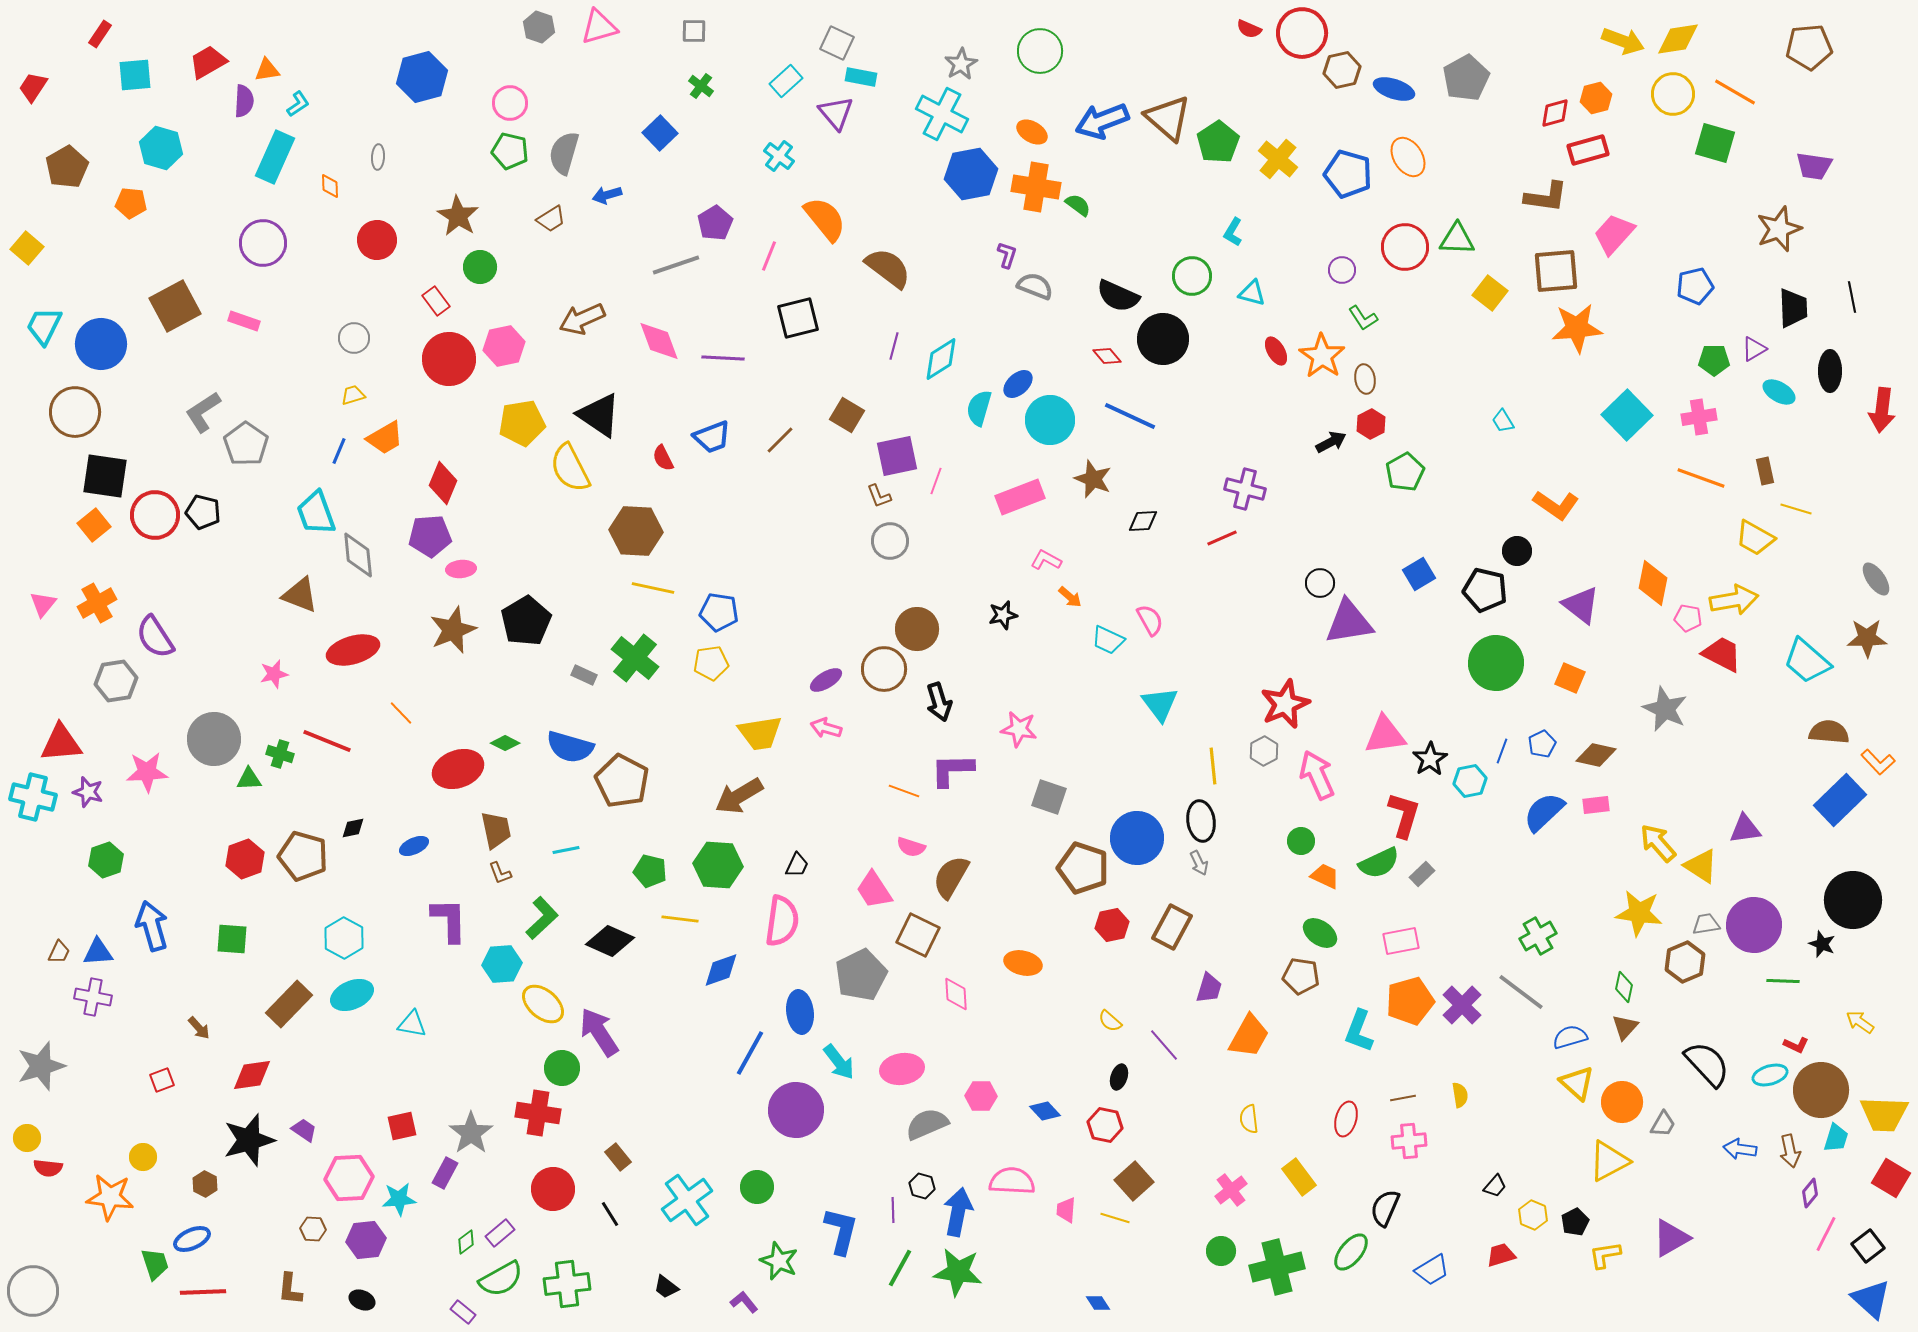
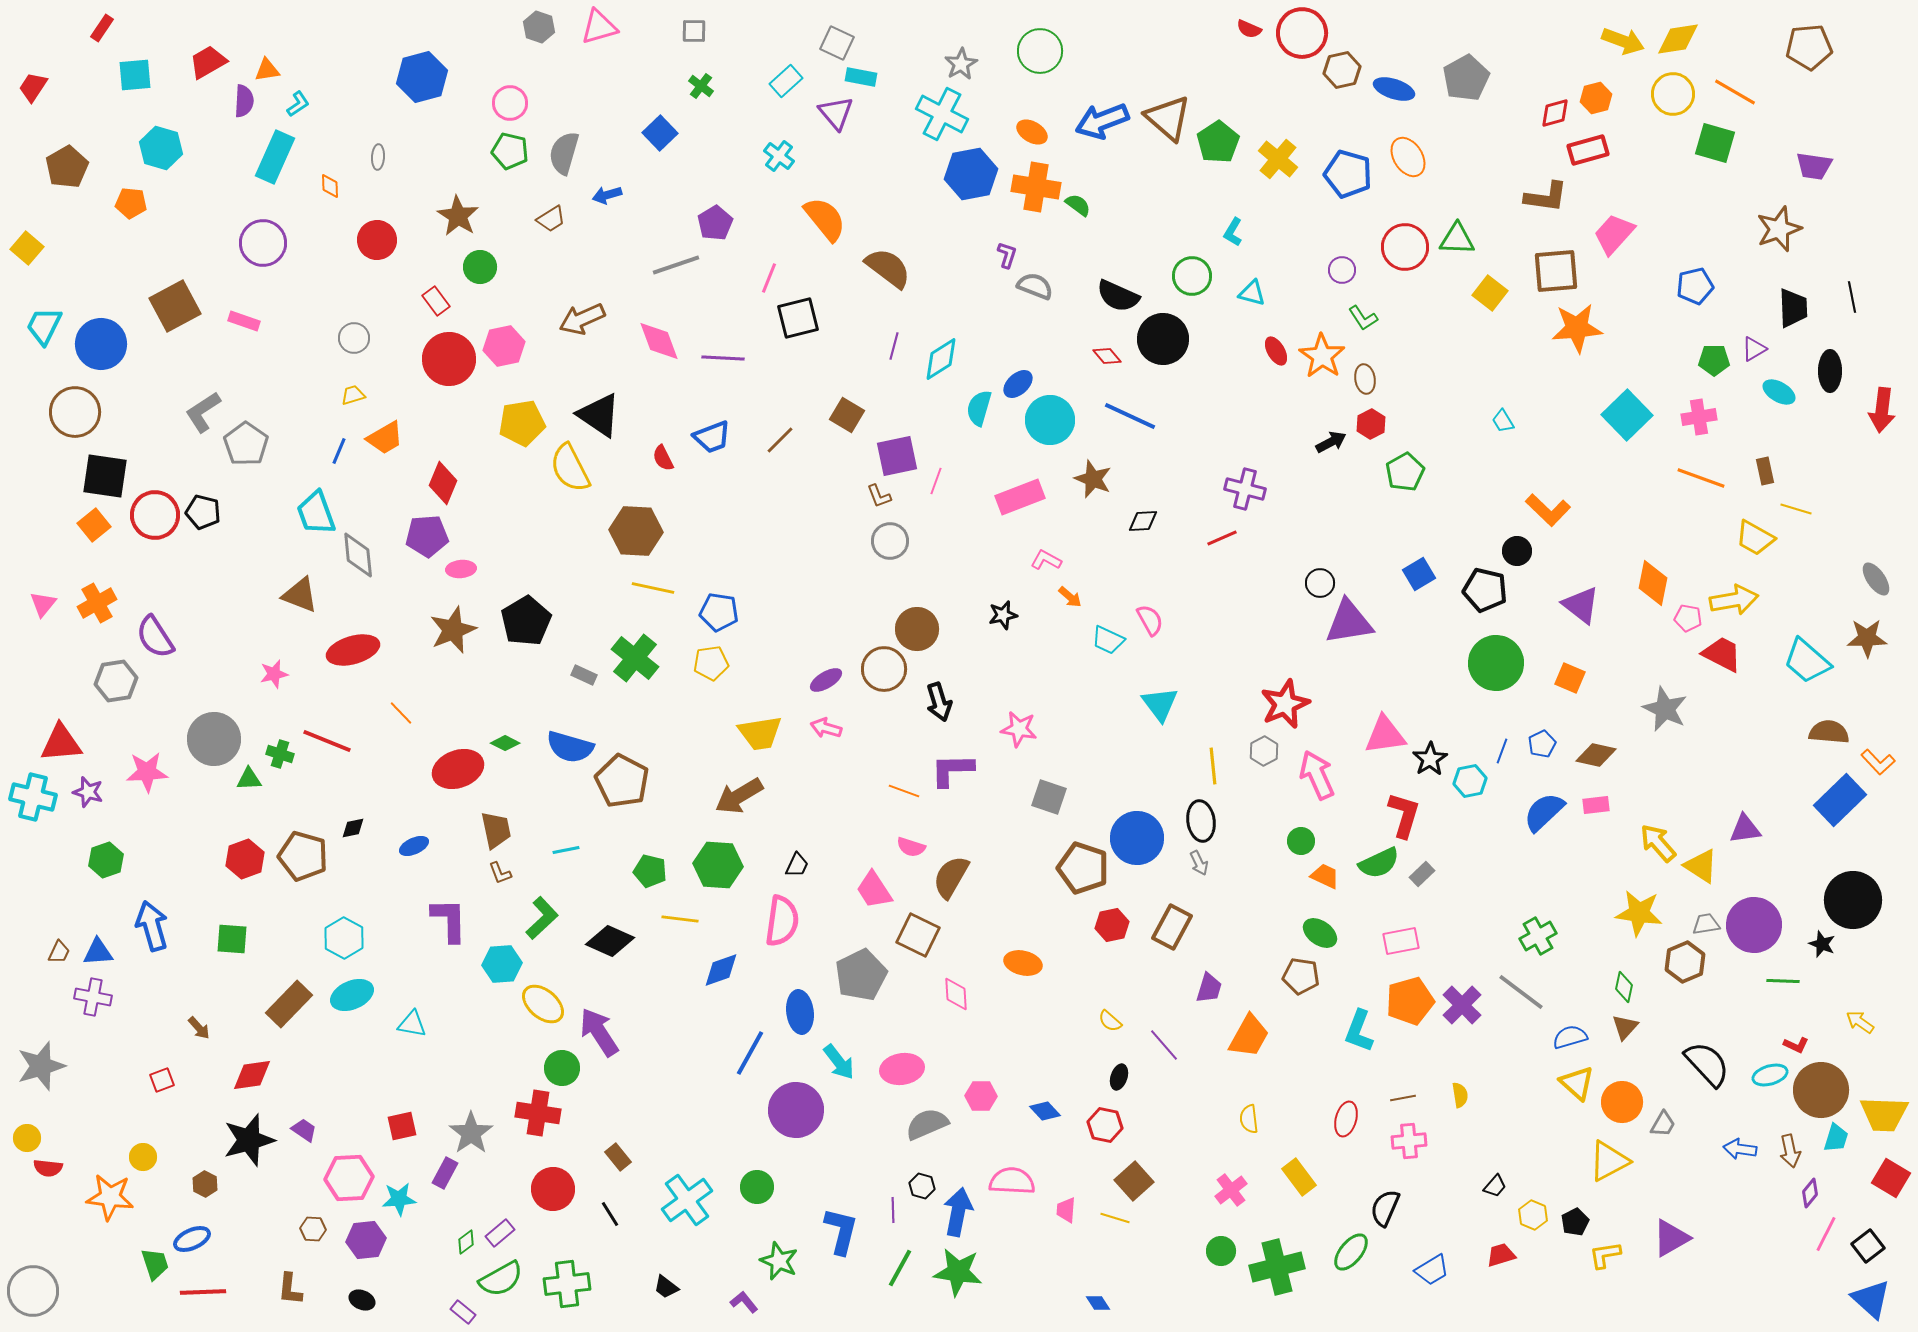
red rectangle at (100, 34): moved 2 px right, 6 px up
pink line at (769, 256): moved 22 px down
orange L-shape at (1556, 505): moved 8 px left, 5 px down; rotated 9 degrees clockwise
purple pentagon at (430, 536): moved 3 px left
